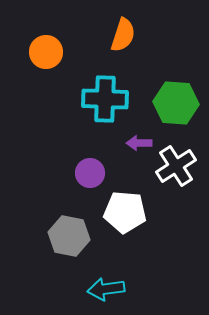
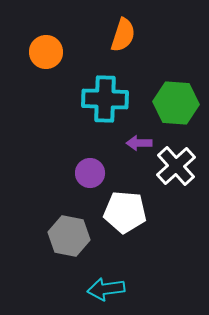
white cross: rotated 9 degrees counterclockwise
